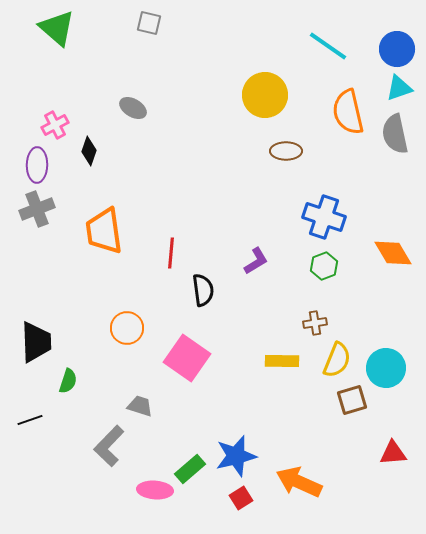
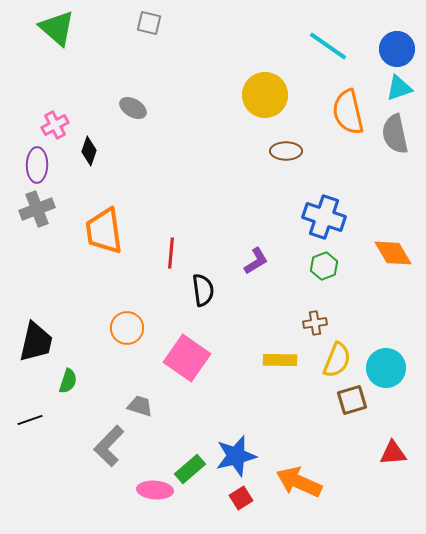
black trapezoid: rotated 15 degrees clockwise
yellow rectangle: moved 2 px left, 1 px up
